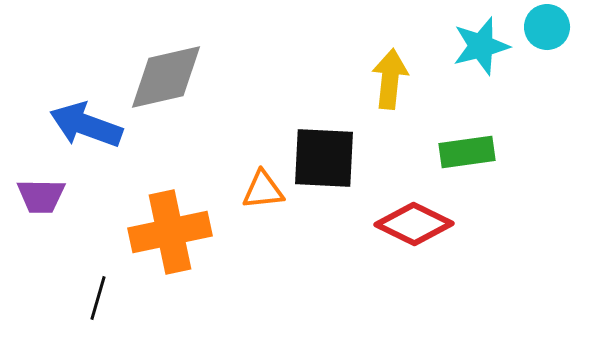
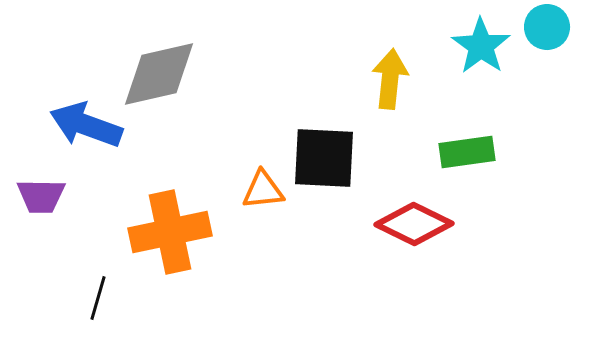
cyan star: rotated 22 degrees counterclockwise
gray diamond: moved 7 px left, 3 px up
